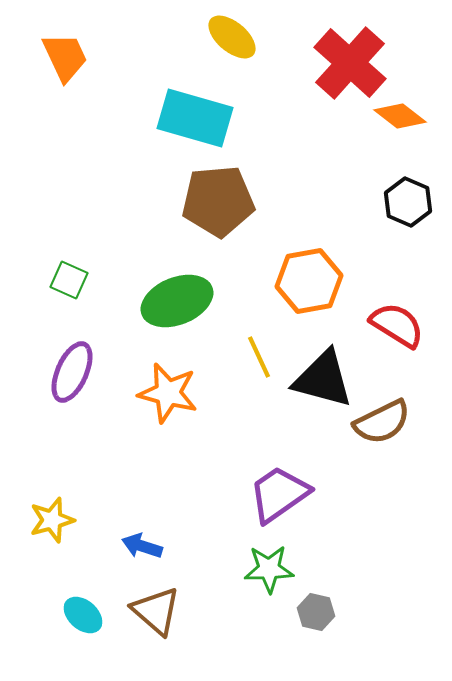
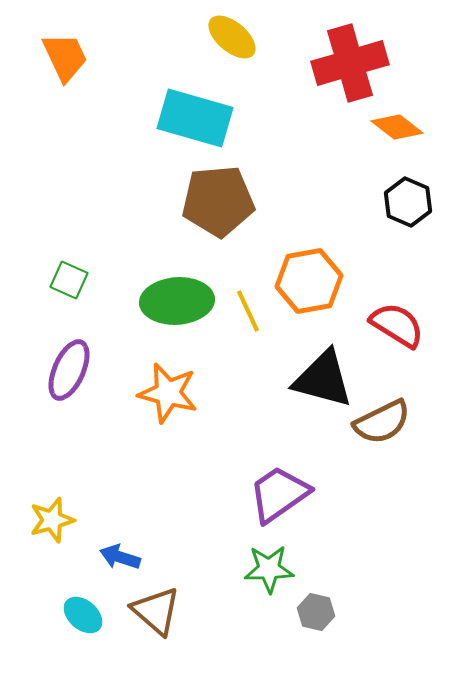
red cross: rotated 32 degrees clockwise
orange diamond: moved 3 px left, 11 px down
green ellipse: rotated 18 degrees clockwise
yellow line: moved 11 px left, 46 px up
purple ellipse: moved 3 px left, 2 px up
blue arrow: moved 22 px left, 11 px down
